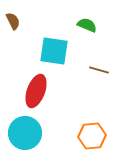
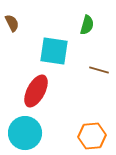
brown semicircle: moved 1 px left, 2 px down
green semicircle: rotated 84 degrees clockwise
red ellipse: rotated 8 degrees clockwise
